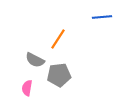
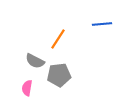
blue line: moved 7 px down
gray semicircle: moved 1 px down
